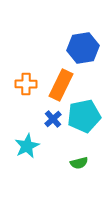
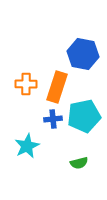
blue hexagon: moved 6 px down; rotated 20 degrees clockwise
orange rectangle: moved 4 px left, 2 px down; rotated 8 degrees counterclockwise
blue cross: rotated 36 degrees clockwise
